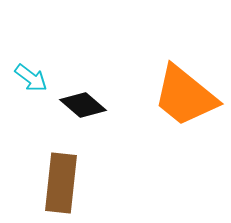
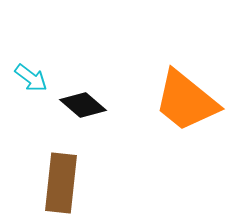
orange trapezoid: moved 1 px right, 5 px down
